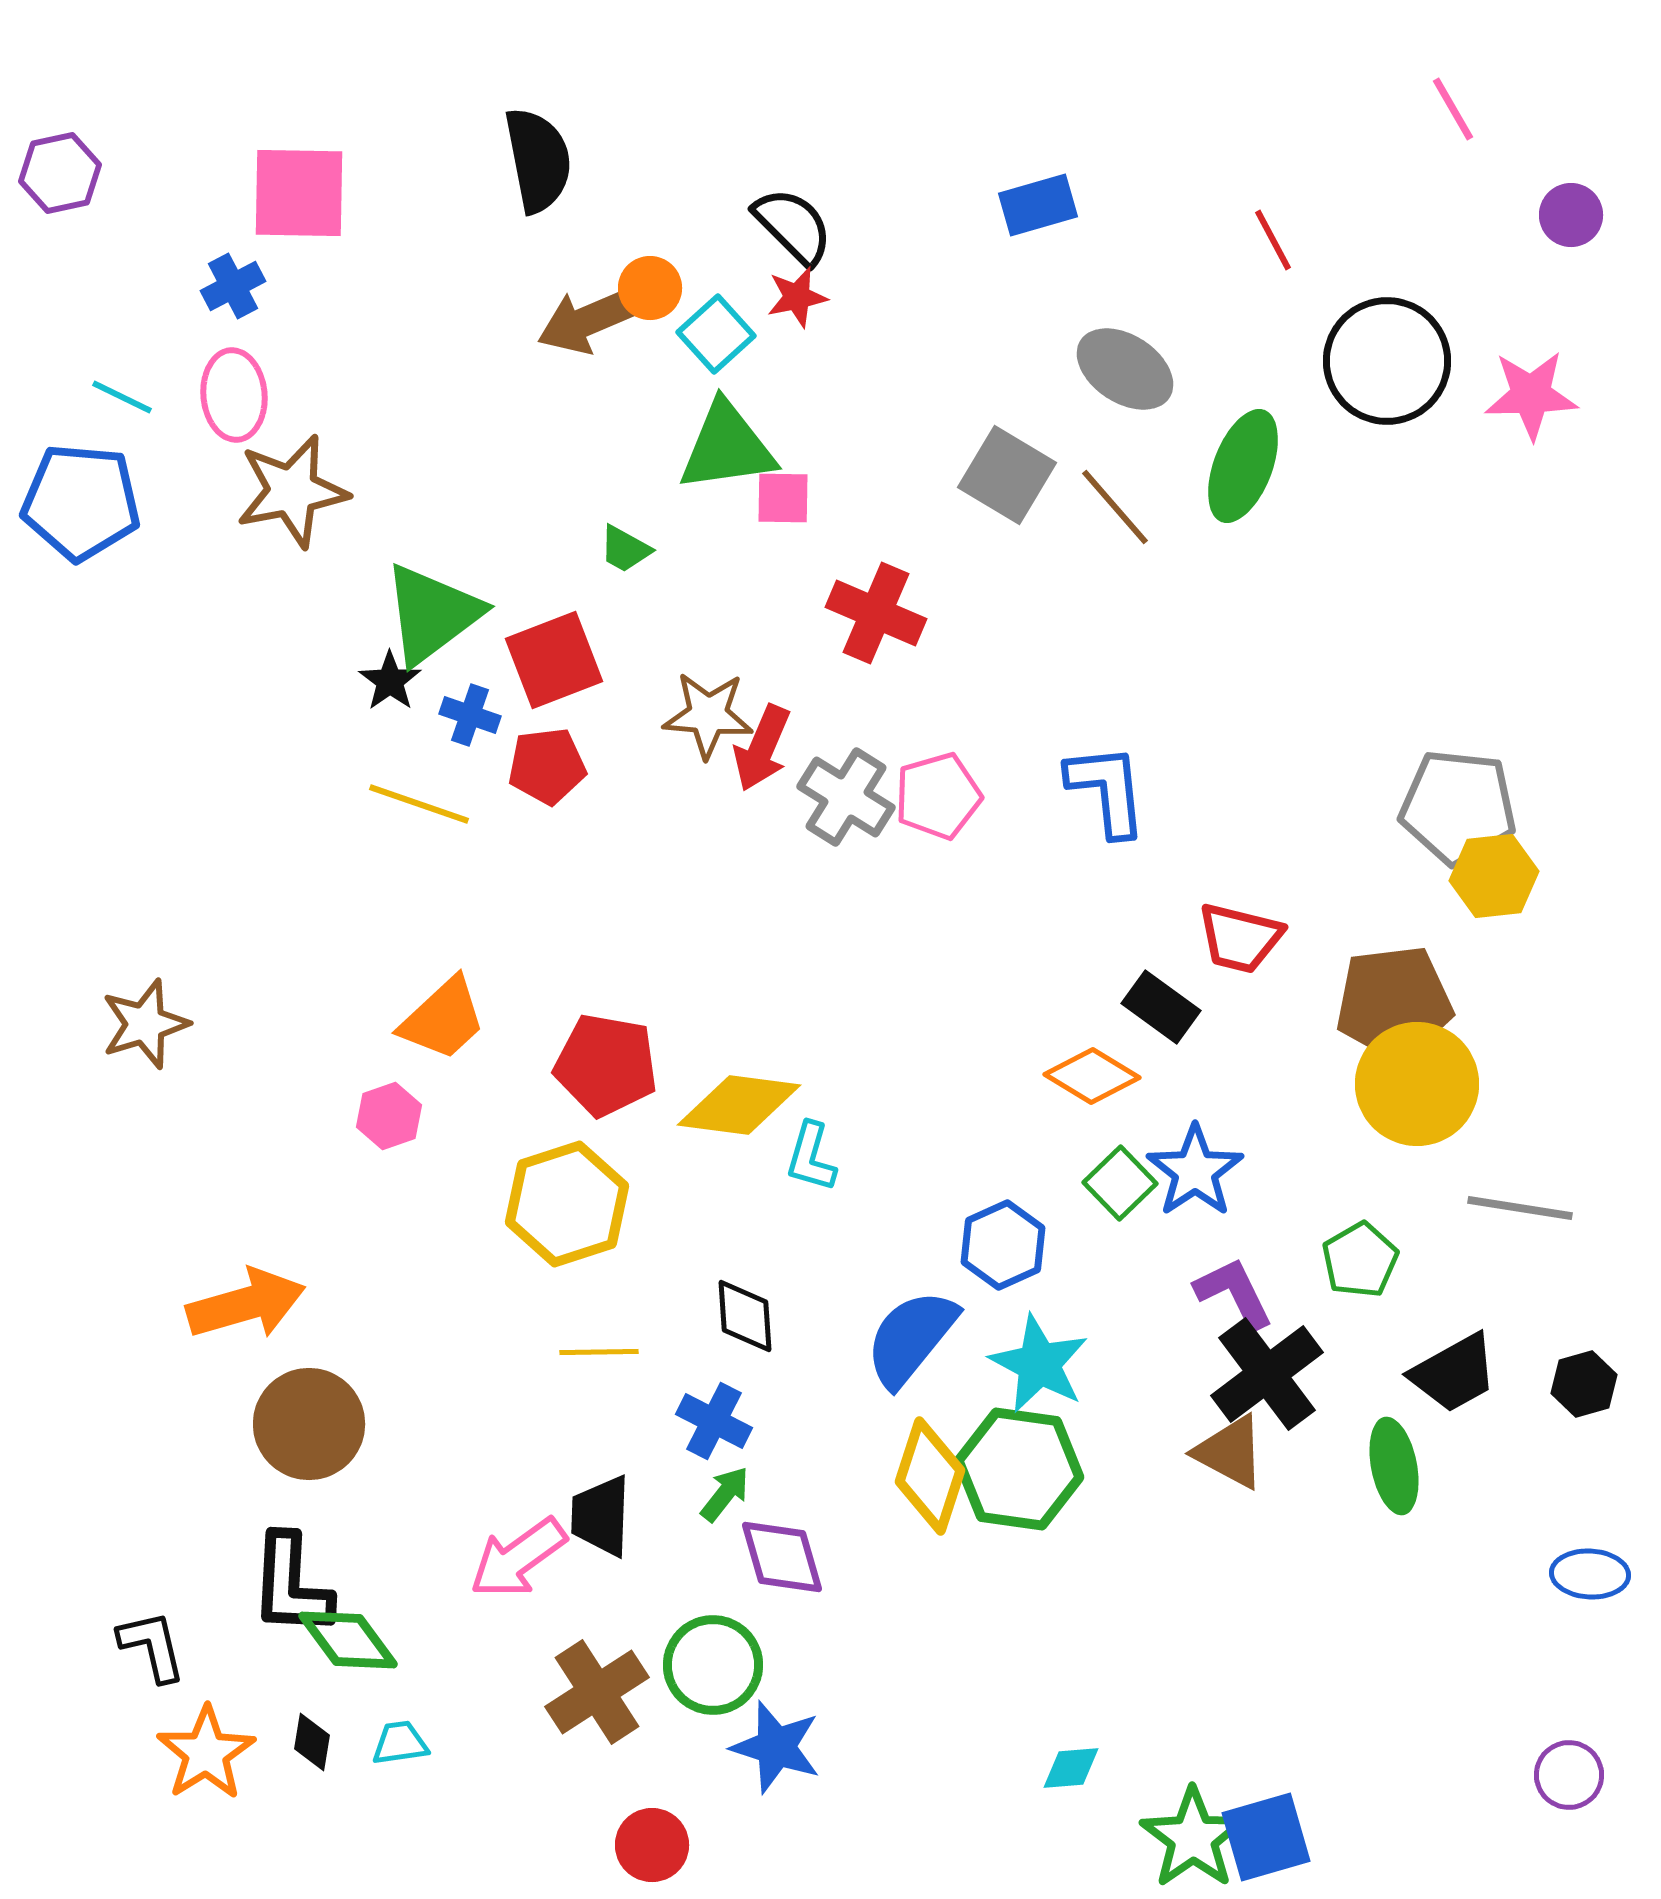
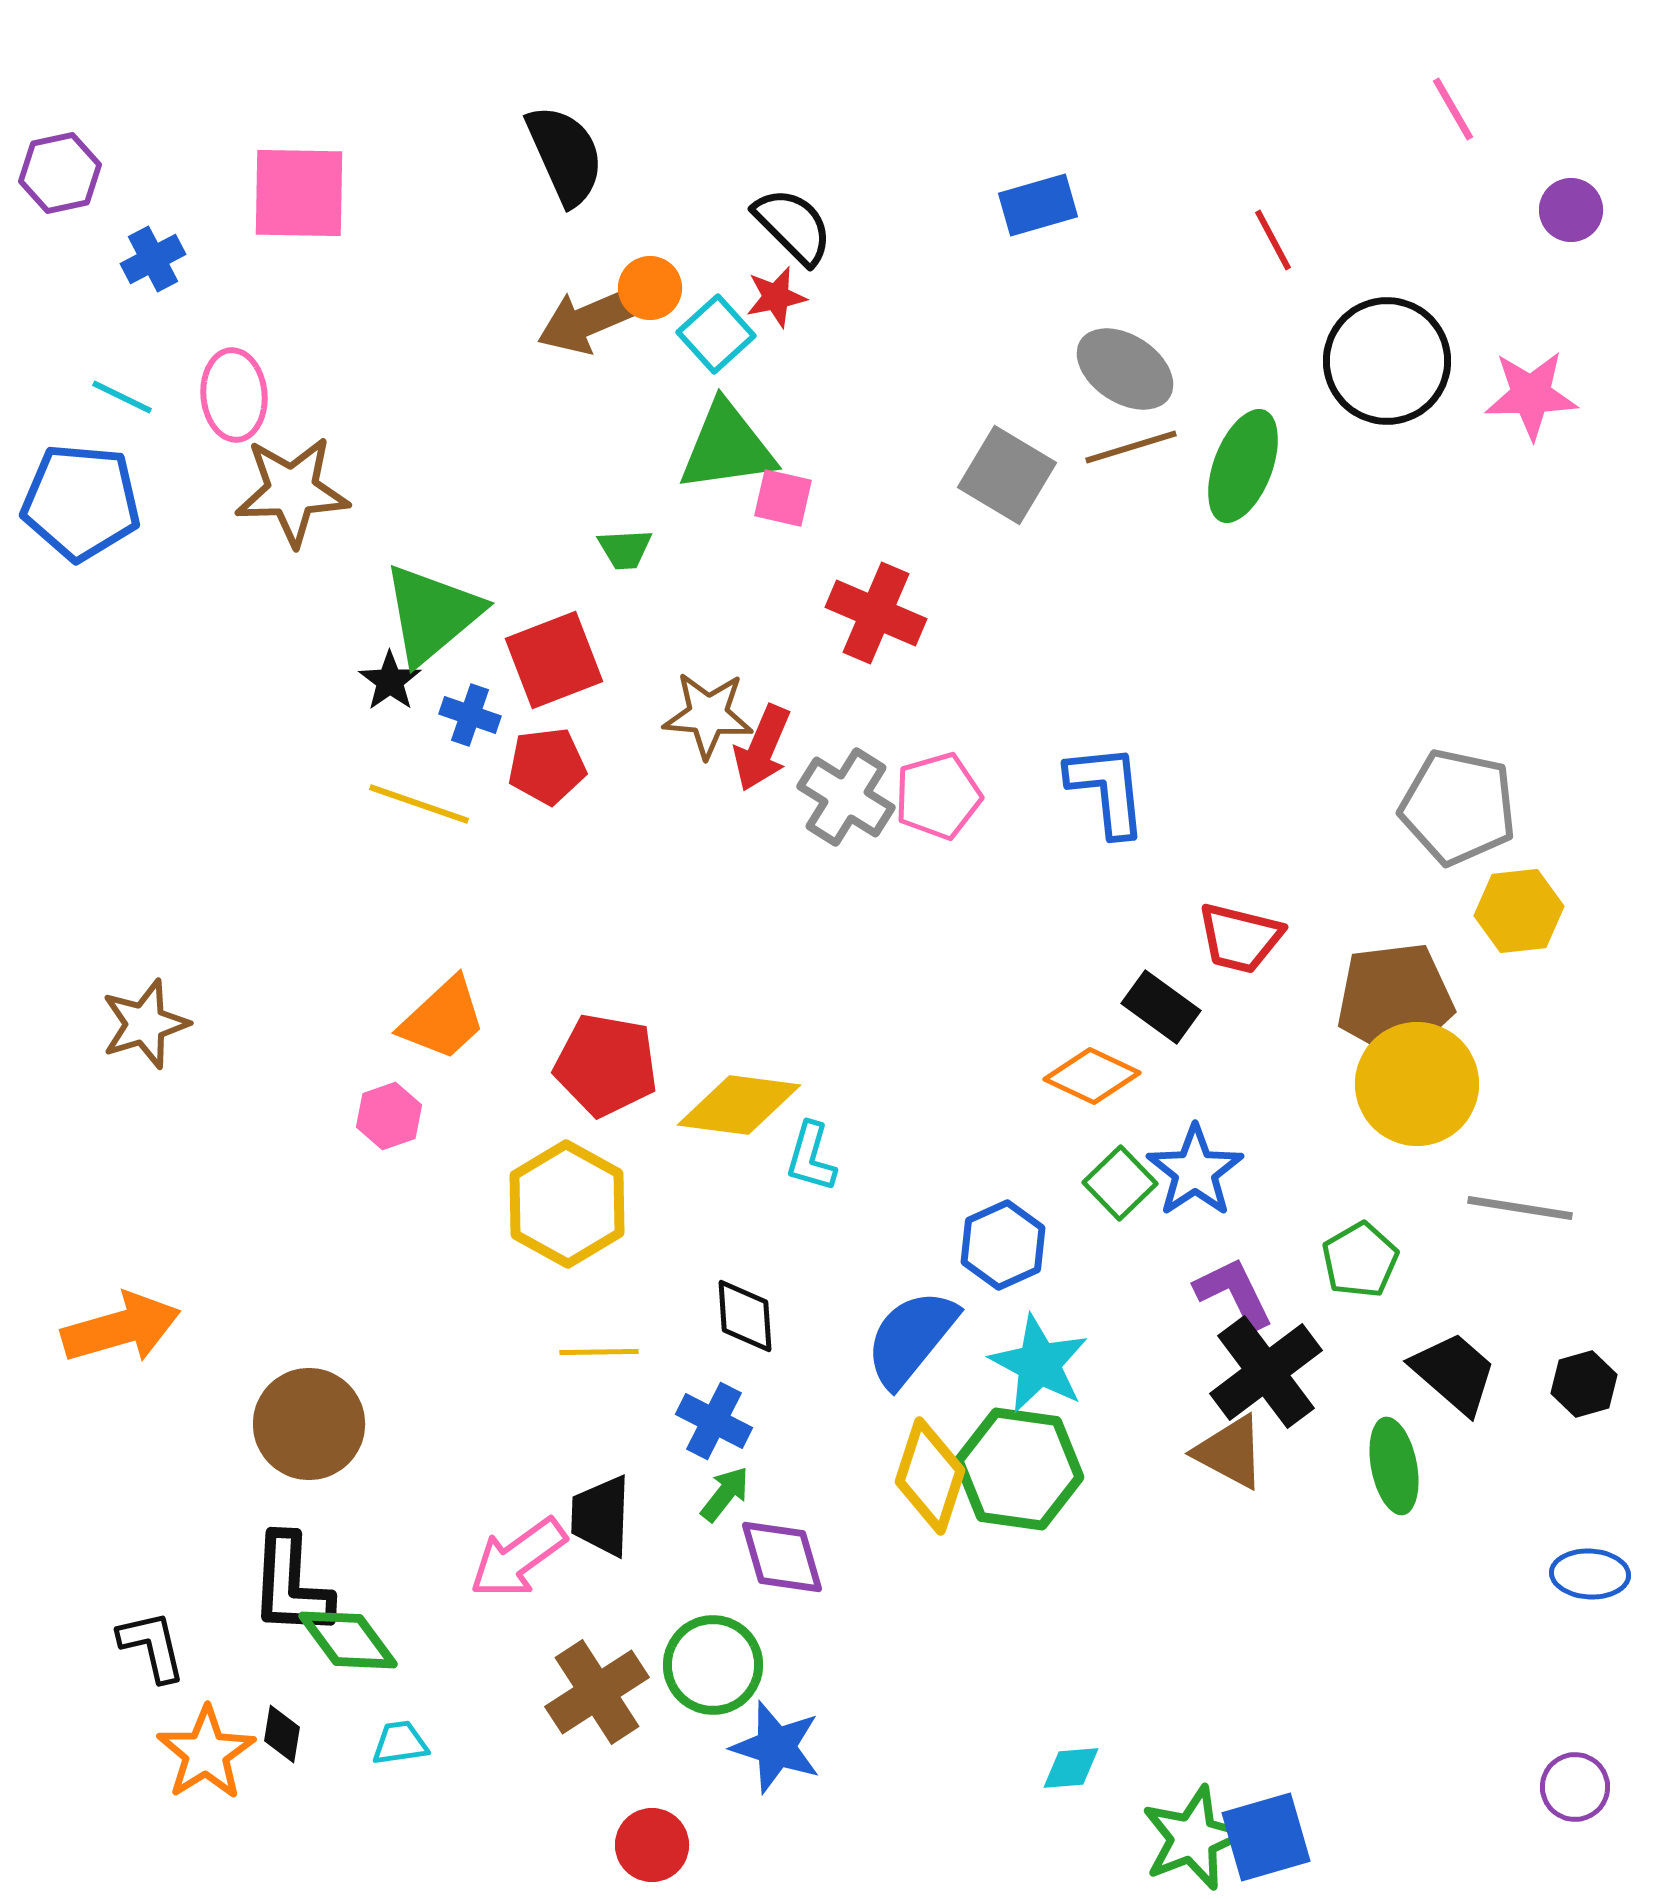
black semicircle at (538, 160): moved 27 px right, 5 px up; rotated 13 degrees counterclockwise
purple circle at (1571, 215): moved 5 px up
blue cross at (233, 286): moved 80 px left, 27 px up
red star at (797, 297): moved 21 px left
brown star at (292, 491): rotated 9 degrees clockwise
pink square at (783, 498): rotated 12 degrees clockwise
brown line at (1115, 507): moved 16 px right, 60 px up; rotated 66 degrees counterclockwise
green trapezoid at (625, 549): rotated 32 degrees counterclockwise
green triangle at (432, 614): rotated 3 degrees counterclockwise
gray pentagon at (1458, 807): rotated 6 degrees clockwise
yellow hexagon at (1494, 876): moved 25 px right, 35 px down
brown pentagon at (1394, 1003): moved 1 px right, 3 px up
orange diamond at (1092, 1076): rotated 6 degrees counterclockwise
yellow hexagon at (567, 1204): rotated 13 degrees counterclockwise
orange arrow at (246, 1304): moved 125 px left, 24 px down
black trapezoid at (1454, 1373): rotated 110 degrees counterclockwise
black cross at (1267, 1374): moved 1 px left, 2 px up
black diamond at (312, 1742): moved 30 px left, 8 px up
purple circle at (1569, 1775): moved 6 px right, 12 px down
green star at (1193, 1838): rotated 14 degrees clockwise
